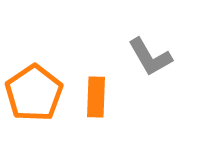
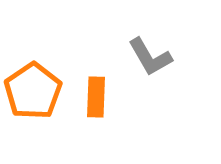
orange pentagon: moved 1 px left, 2 px up
